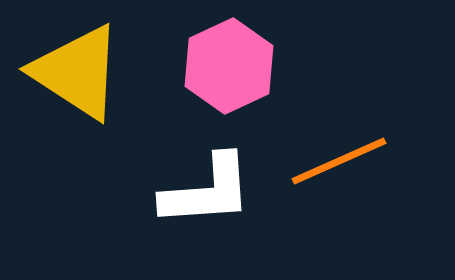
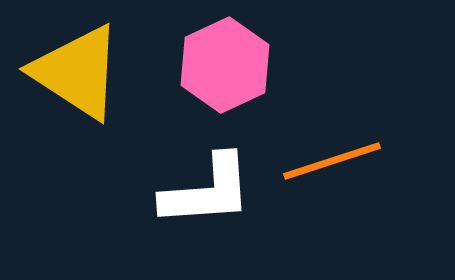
pink hexagon: moved 4 px left, 1 px up
orange line: moved 7 px left; rotated 6 degrees clockwise
